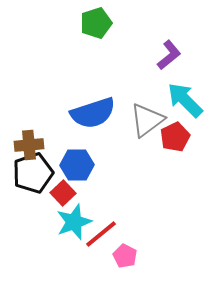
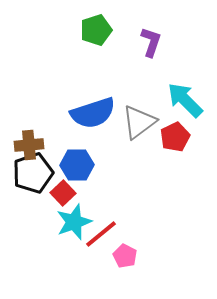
green pentagon: moved 7 px down
purple L-shape: moved 18 px left, 13 px up; rotated 32 degrees counterclockwise
gray triangle: moved 8 px left, 2 px down
